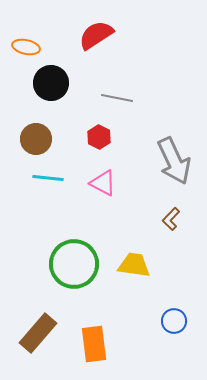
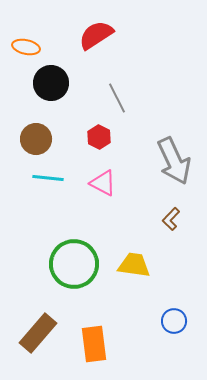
gray line: rotated 52 degrees clockwise
